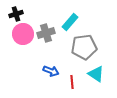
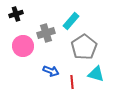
cyan rectangle: moved 1 px right, 1 px up
pink circle: moved 12 px down
gray pentagon: rotated 25 degrees counterclockwise
cyan triangle: rotated 18 degrees counterclockwise
